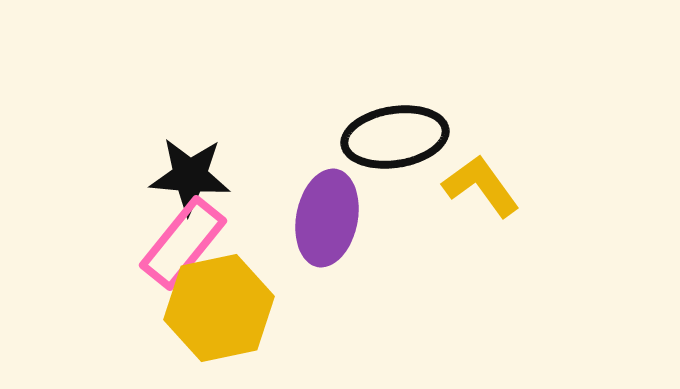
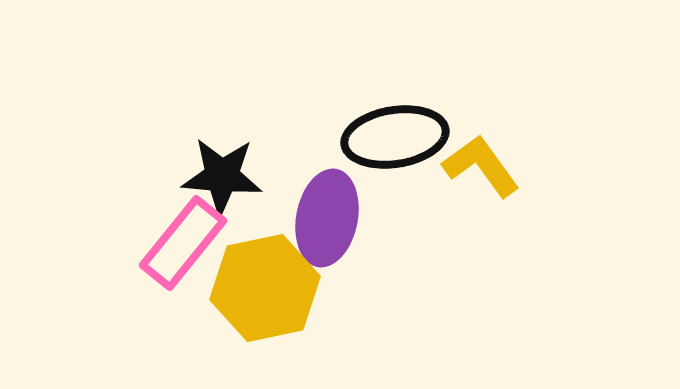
black star: moved 32 px right
yellow L-shape: moved 20 px up
yellow hexagon: moved 46 px right, 20 px up
